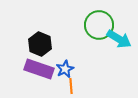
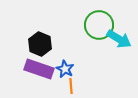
blue star: rotated 18 degrees counterclockwise
